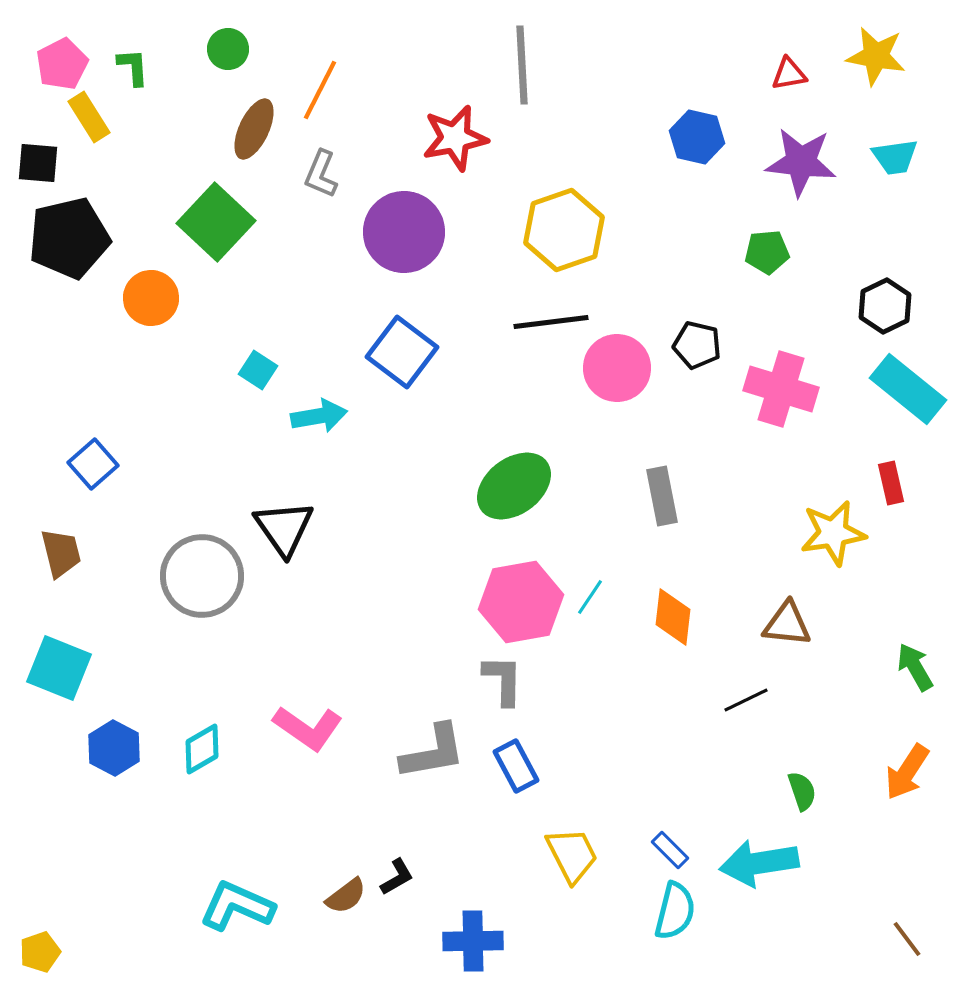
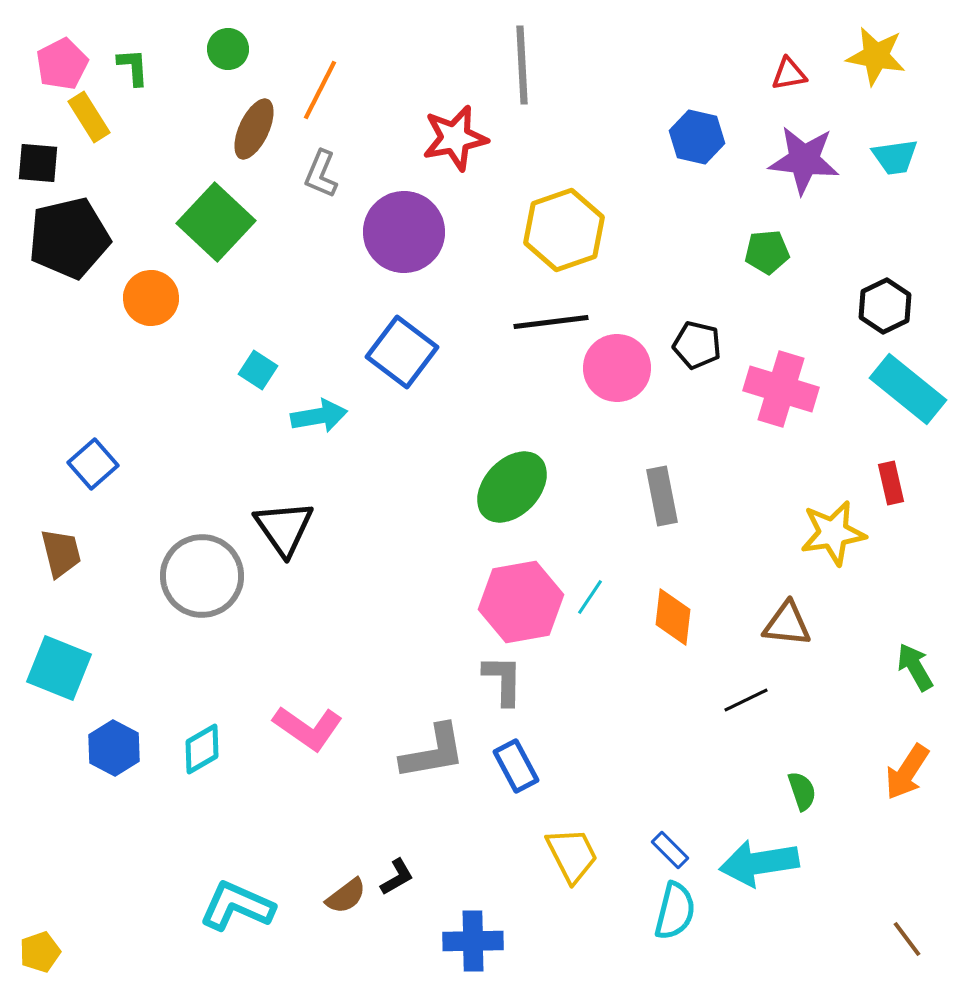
purple star at (801, 162): moved 3 px right, 2 px up
green ellipse at (514, 486): moved 2 px left, 1 px down; rotated 10 degrees counterclockwise
